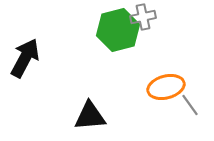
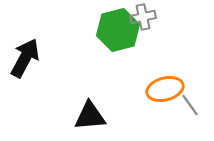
orange ellipse: moved 1 px left, 2 px down
